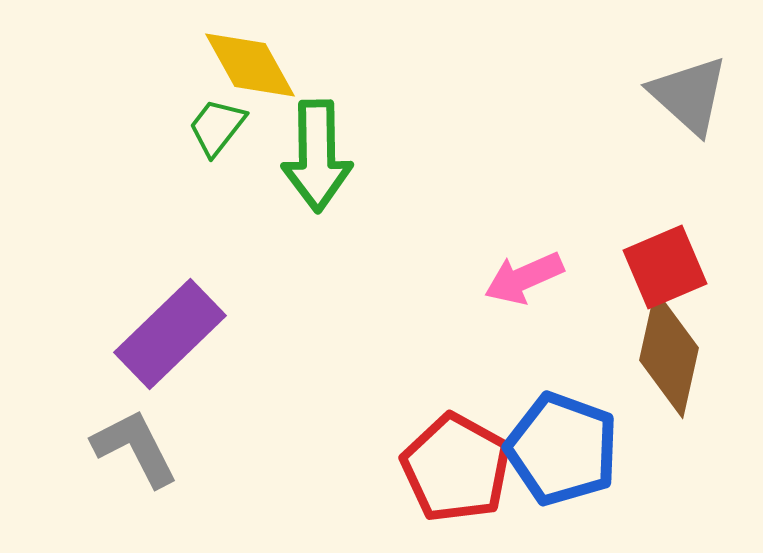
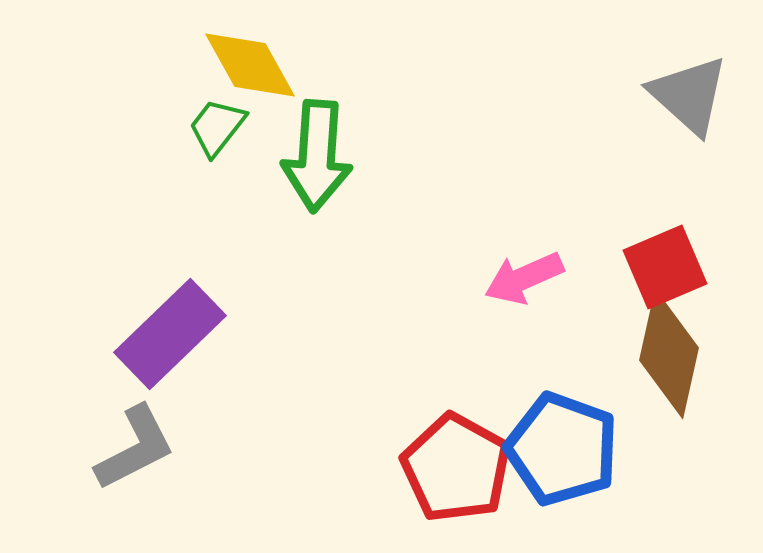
green arrow: rotated 5 degrees clockwise
gray L-shape: rotated 90 degrees clockwise
